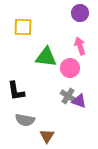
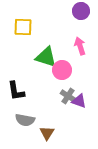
purple circle: moved 1 px right, 2 px up
green triangle: rotated 10 degrees clockwise
pink circle: moved 8 px left, 2 px down
brown triangle: moved 3 px up
